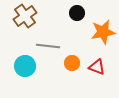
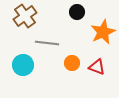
black circle: moved 1 px up
orange star: rotated 15 degrees counterclockwise
gray line: moved 1 px left, 3 px up
cyan circle: moved 2 px left, 1 px up
